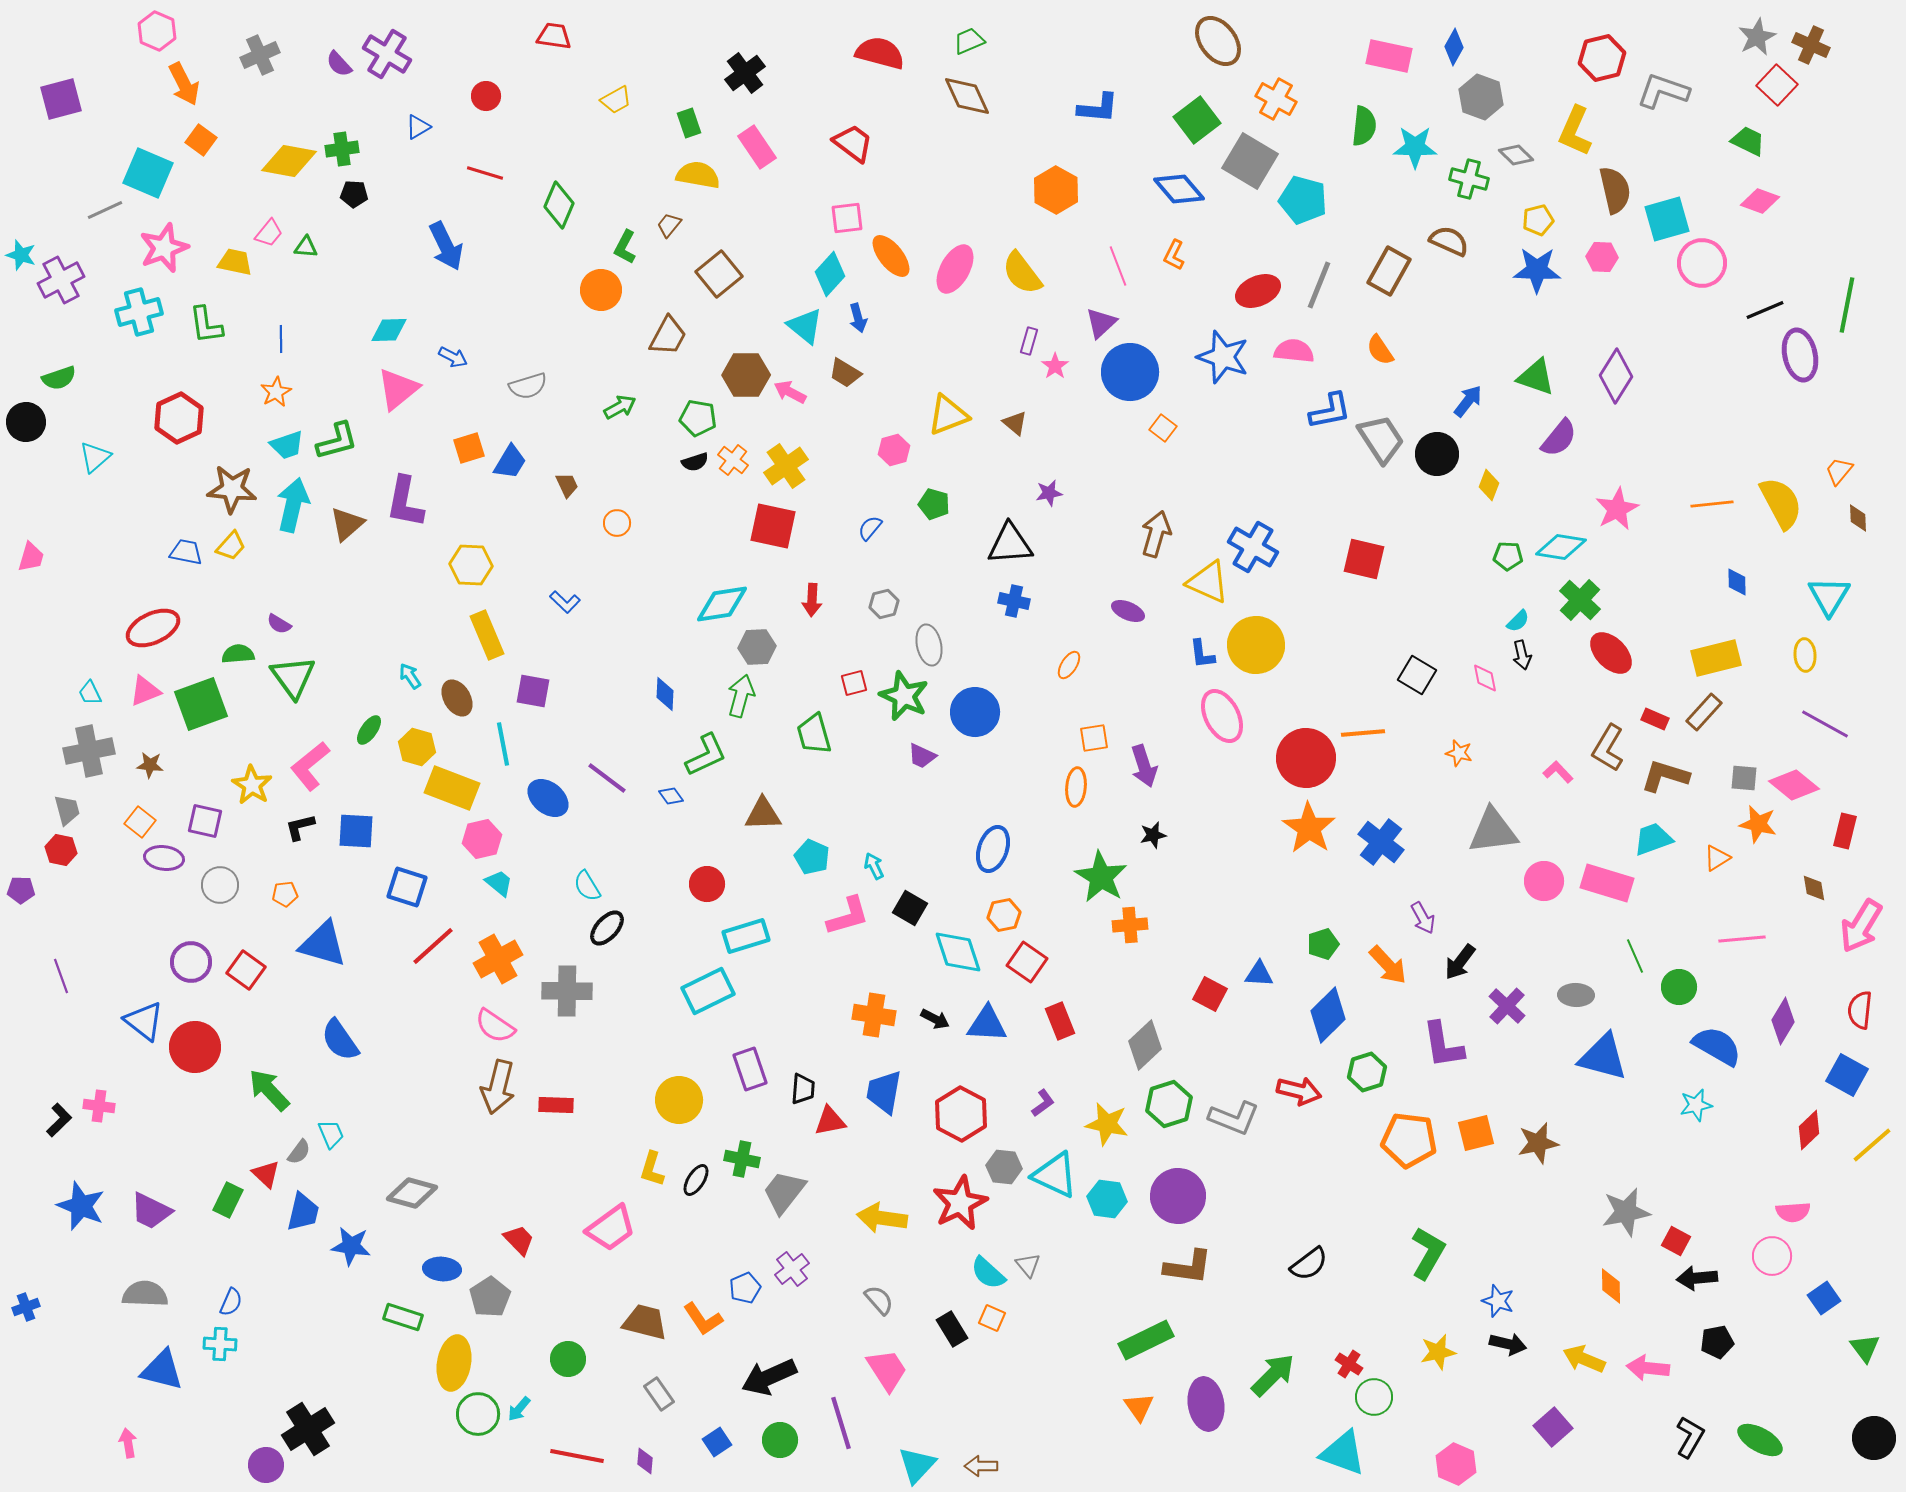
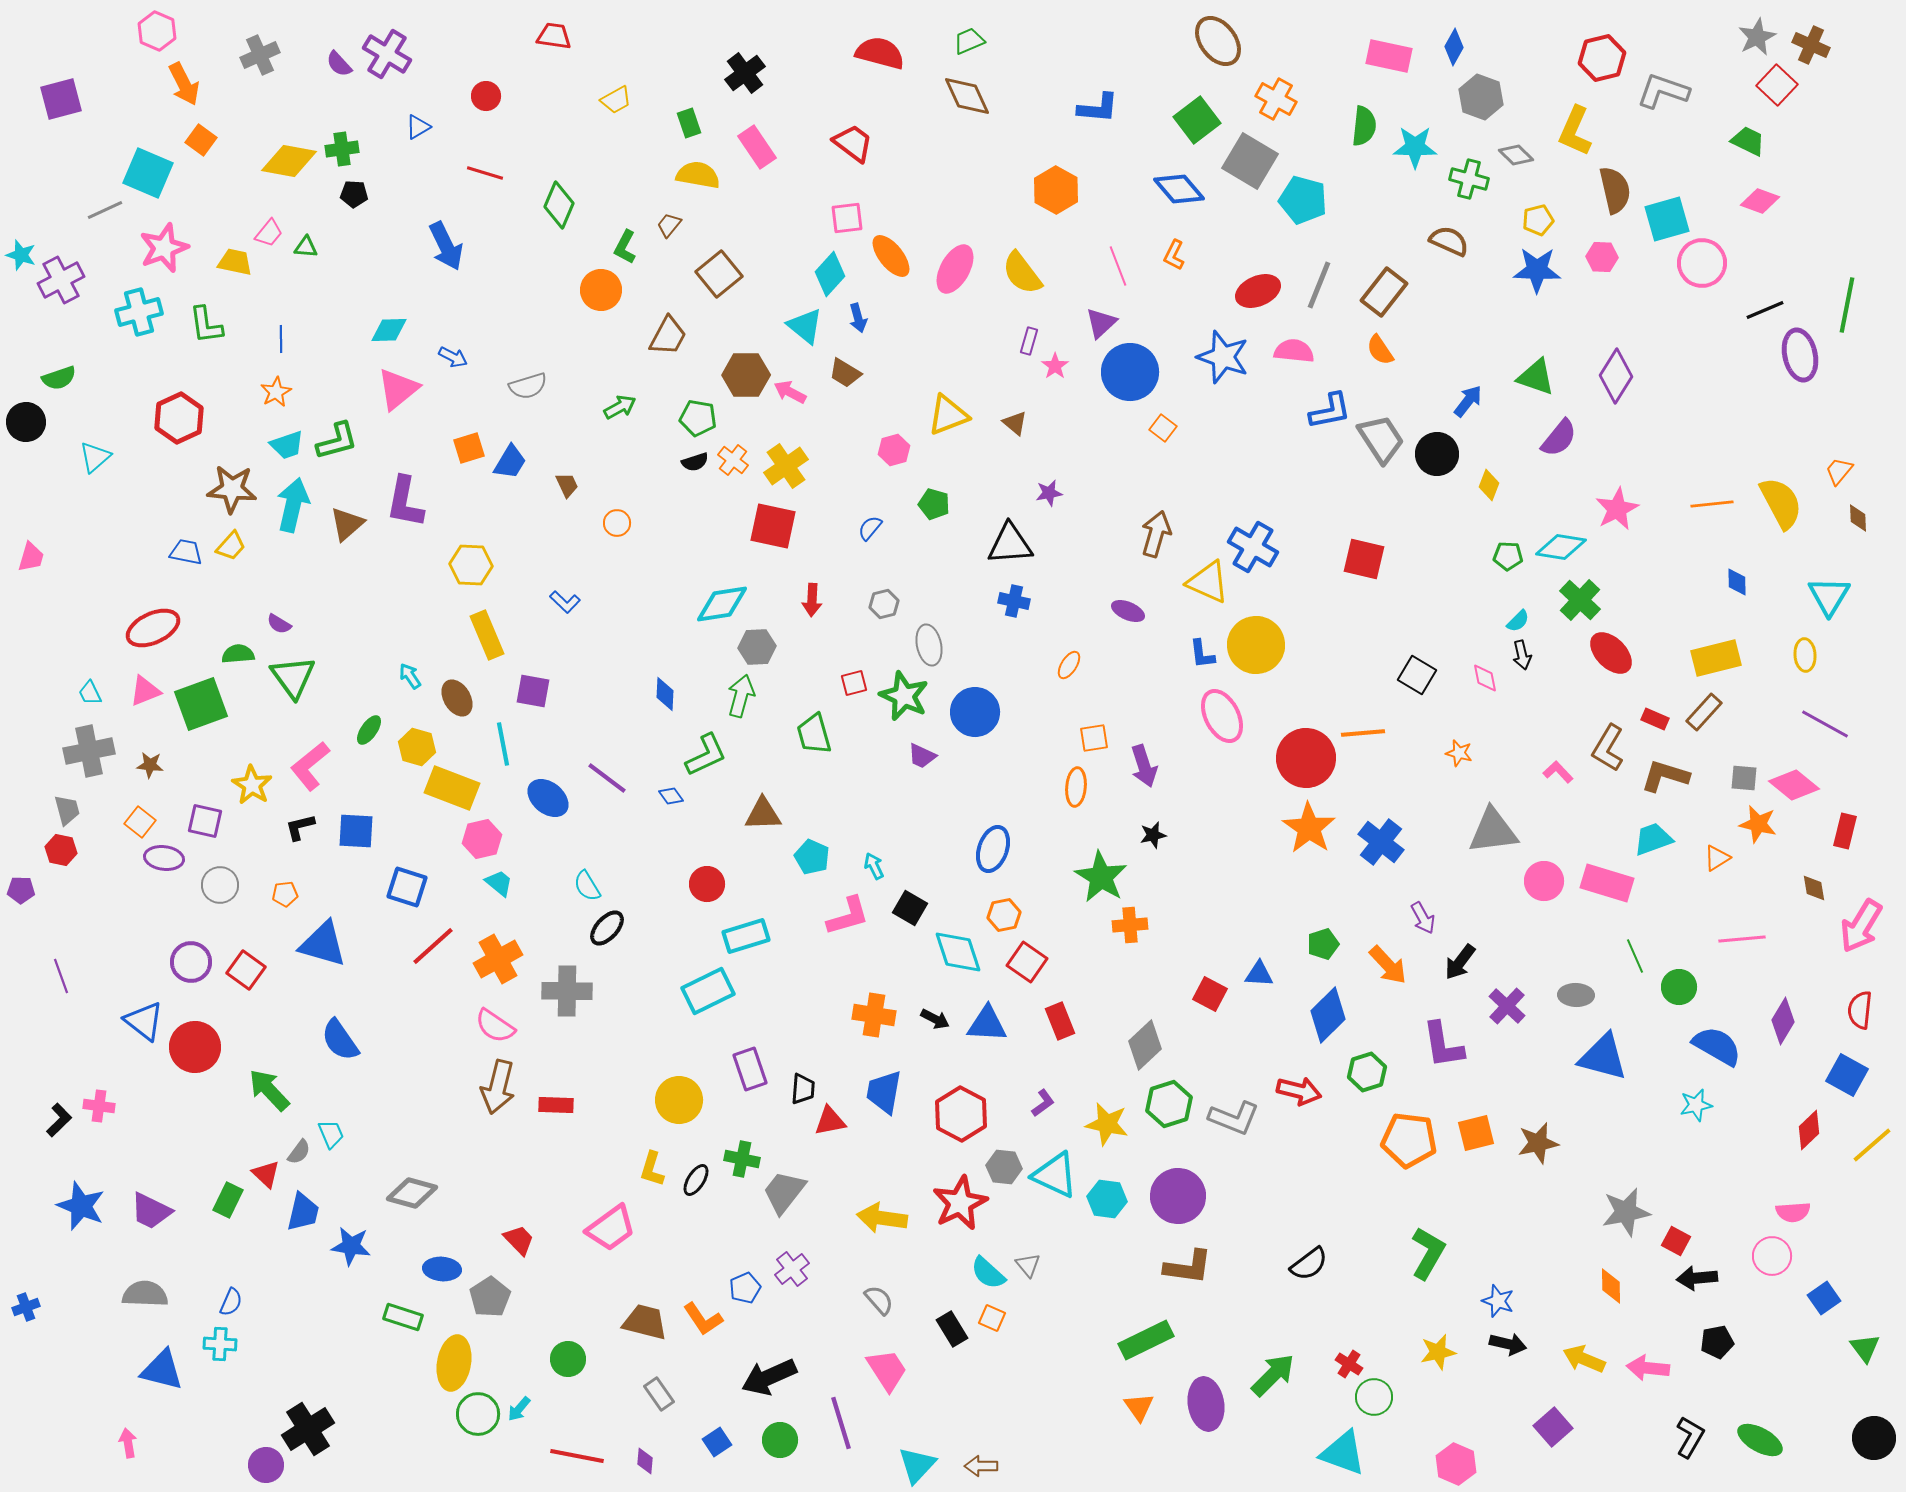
brown rectangle at (1389, 271): moved 5 px left, 21 px down; rotated 9 degrees clockwise
